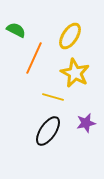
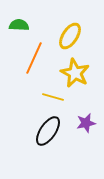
green semicircle: moved 3 px right, 5 px up; rotated 24 degrees counterclockwise
